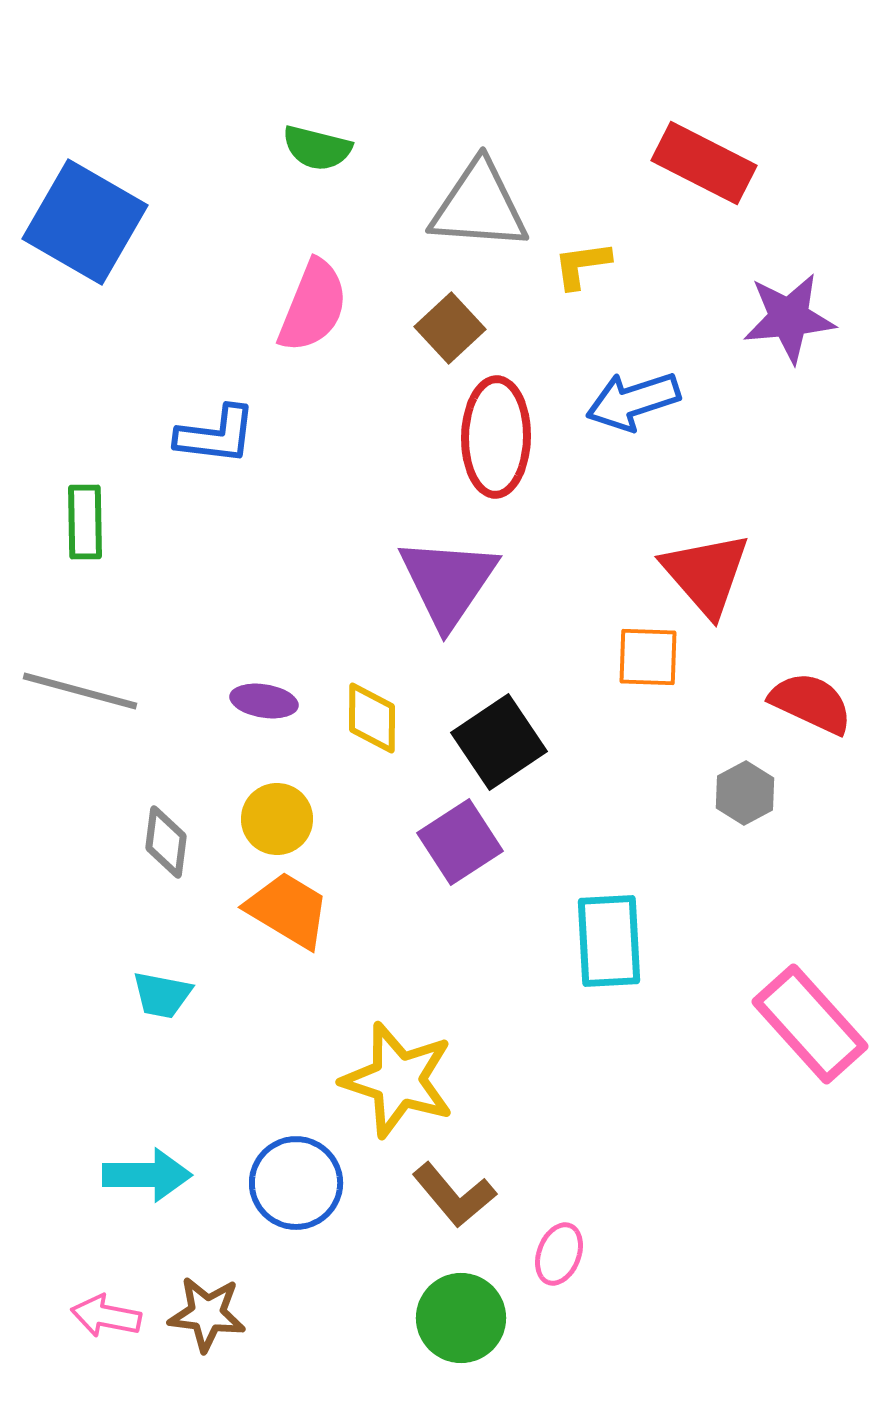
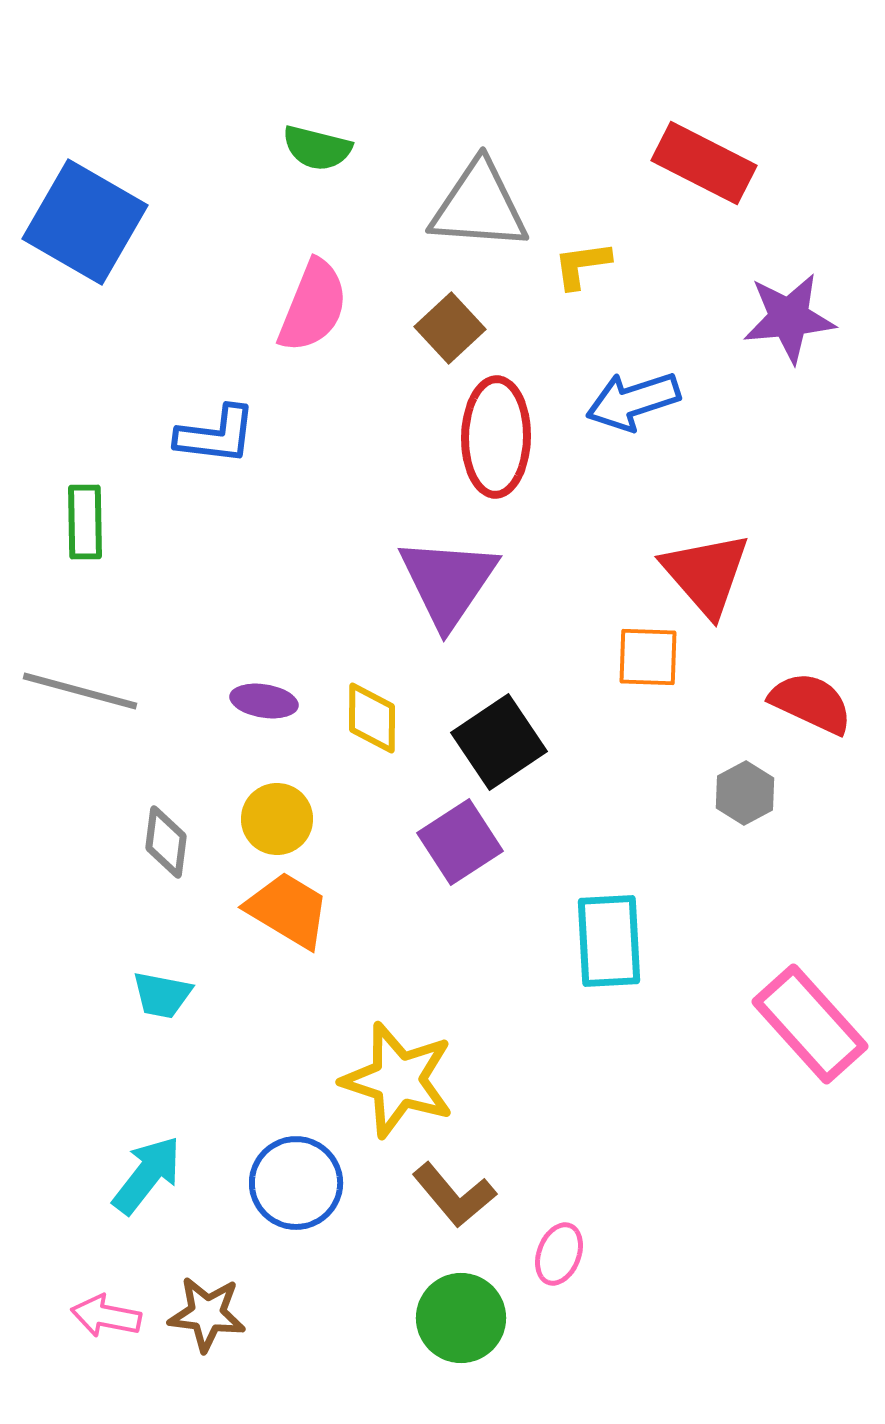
cyan arrow: rotated 52 degrees counterclockwise
